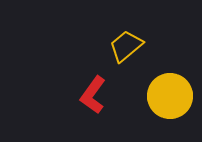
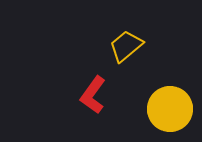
yellow circle: moved 13 px down
